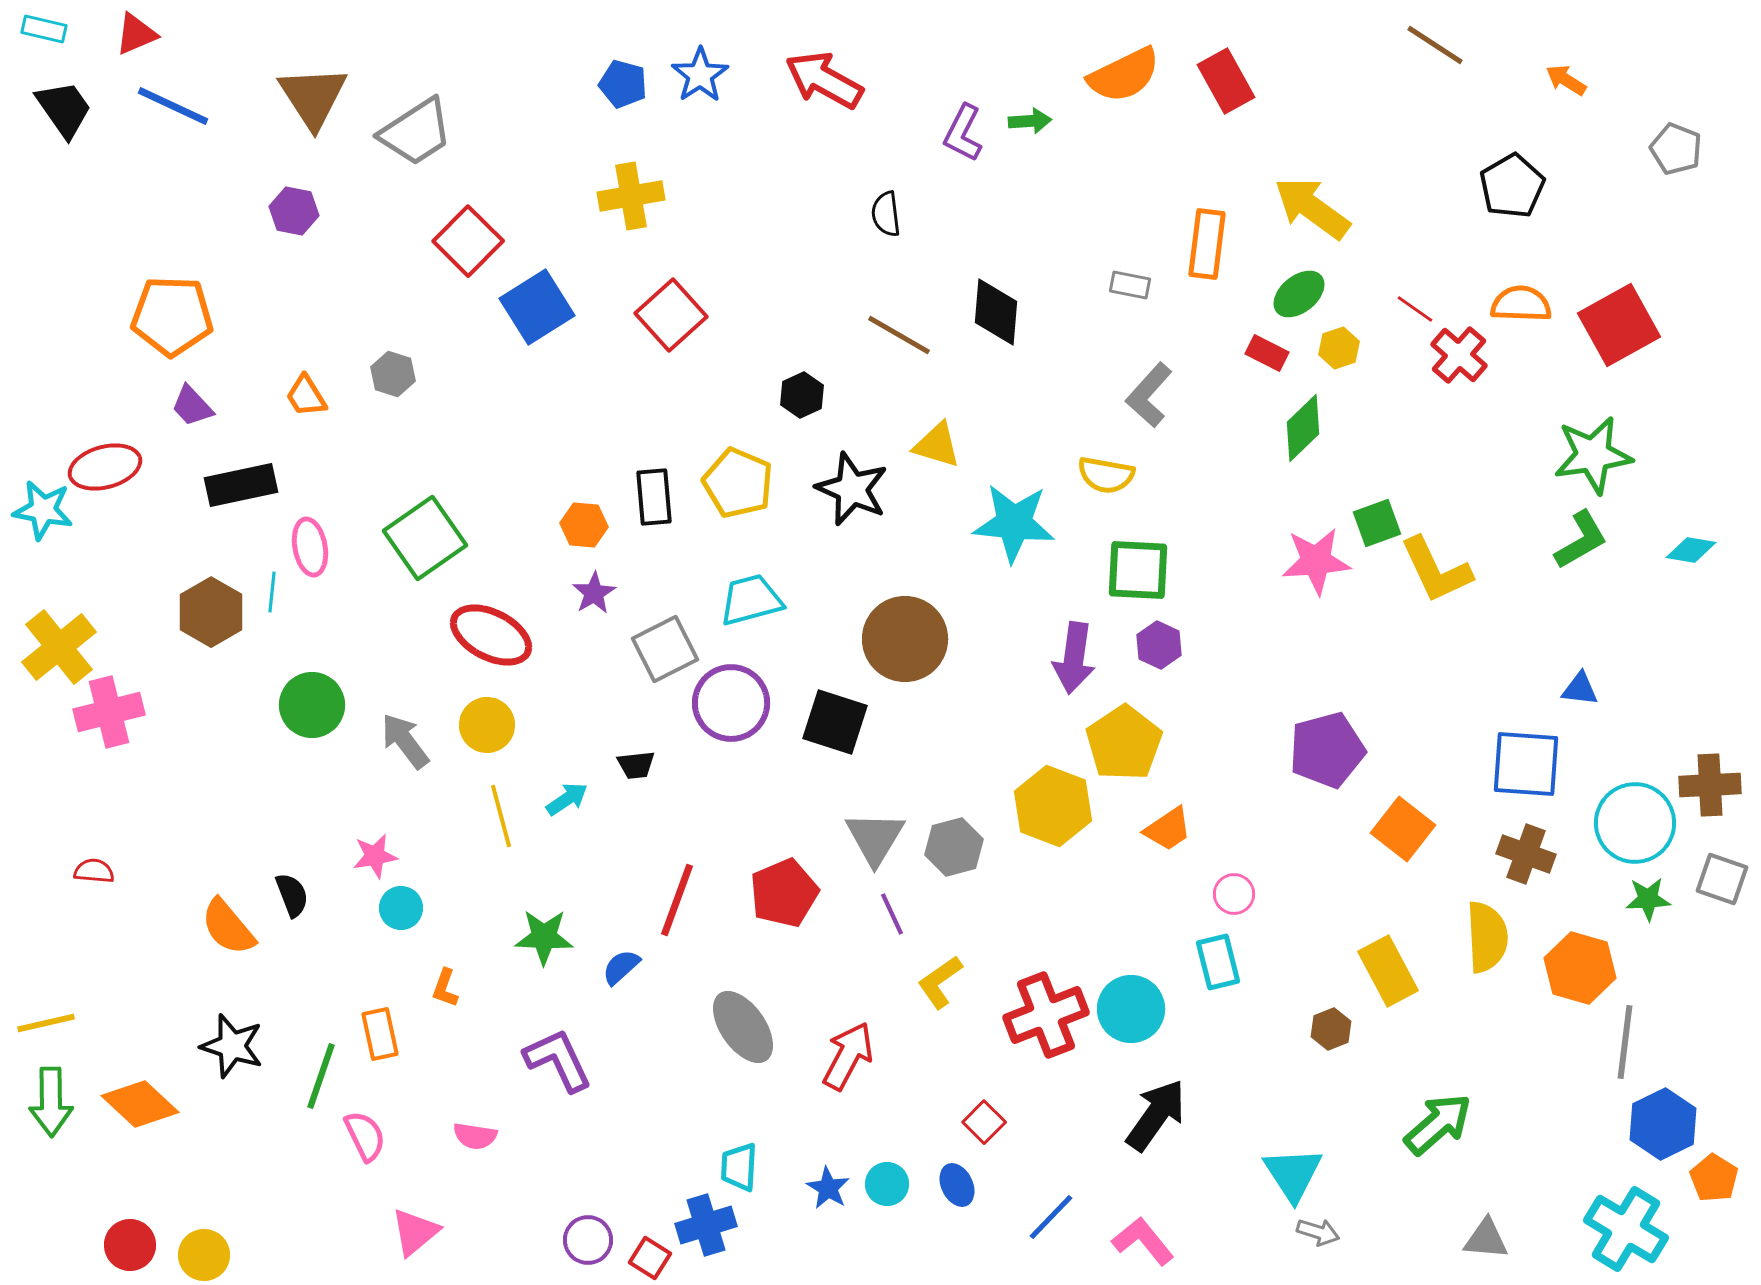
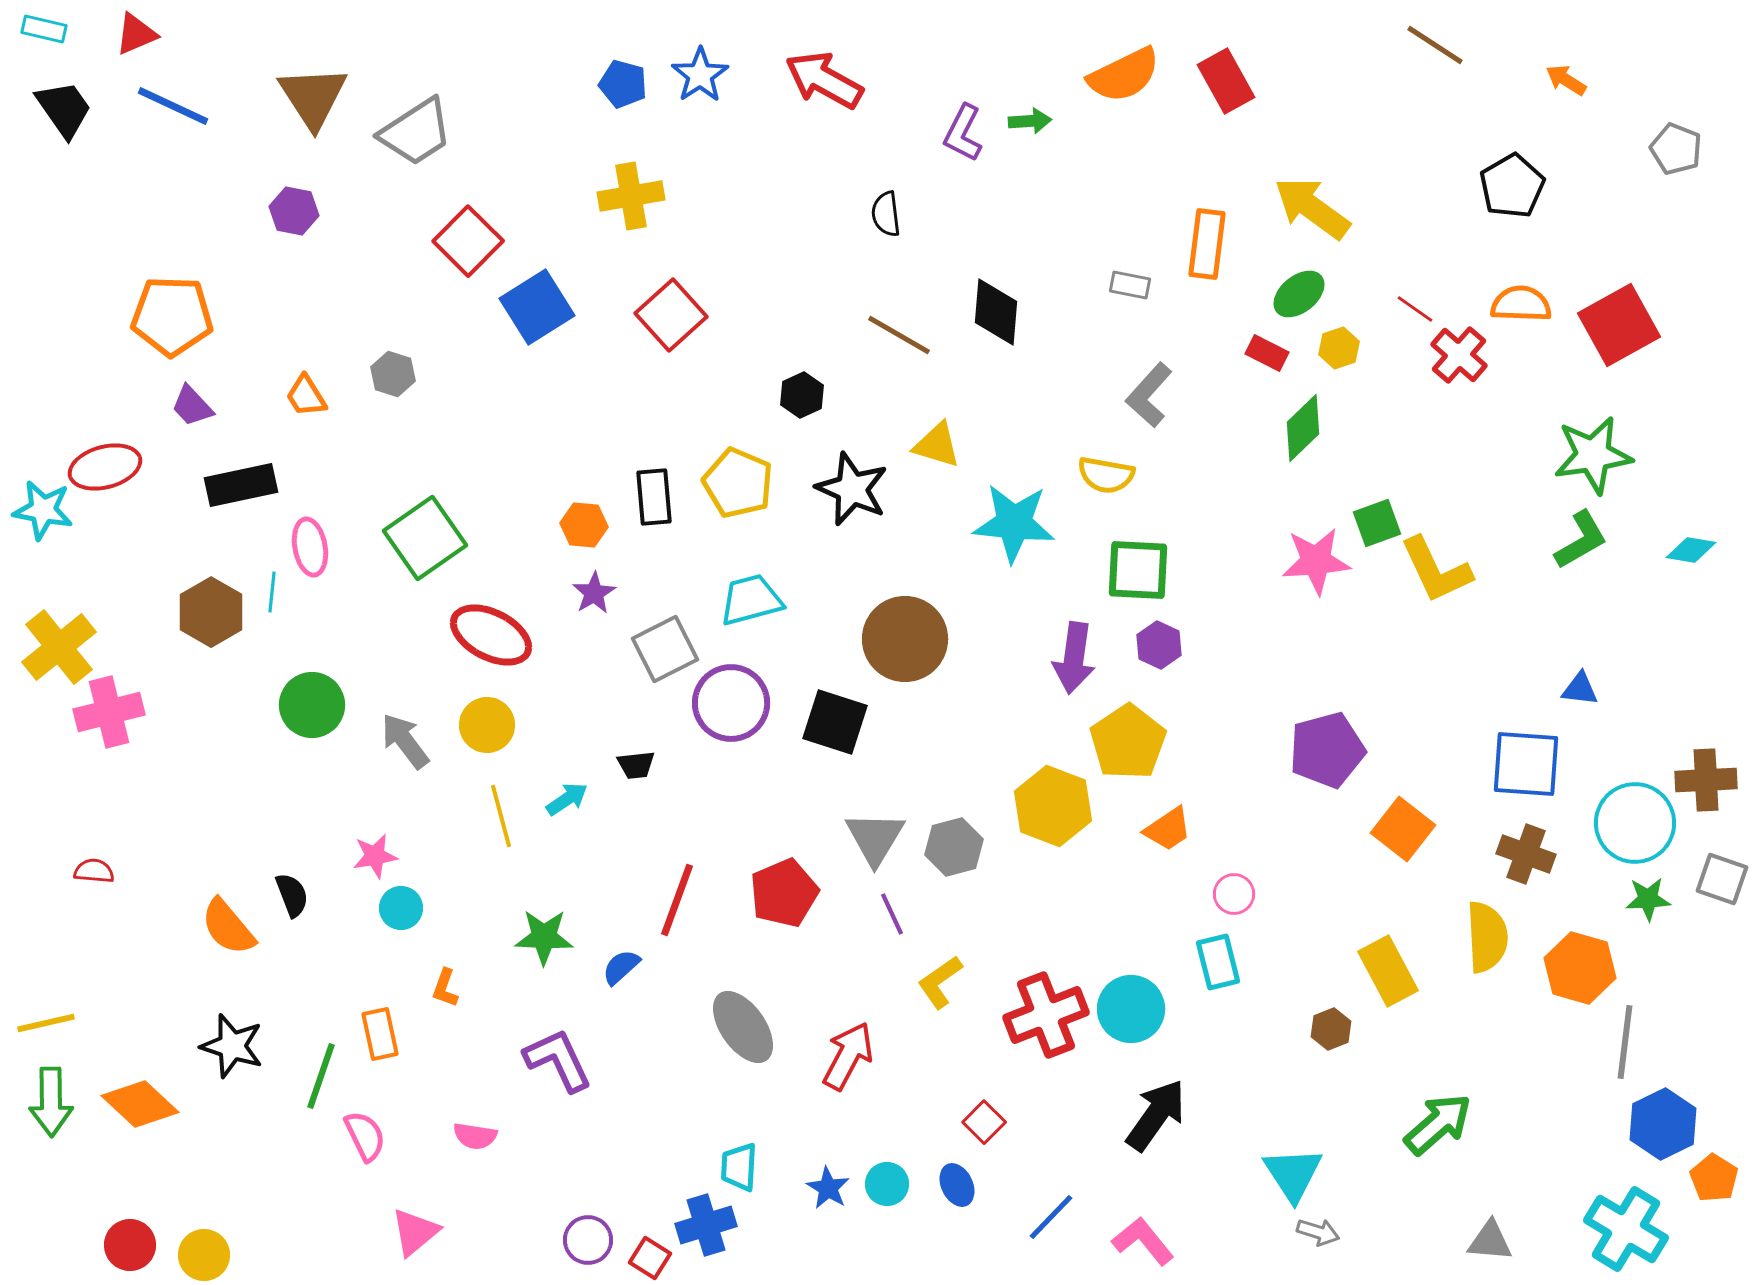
yellow pentagon at (1124, 743): moved 4 px right, 1 px up
brown cross at (1710, 785): moved 4 px left, 5 px up
gray triangle at (1486, 1239): moved 4 px right, 2 px down
